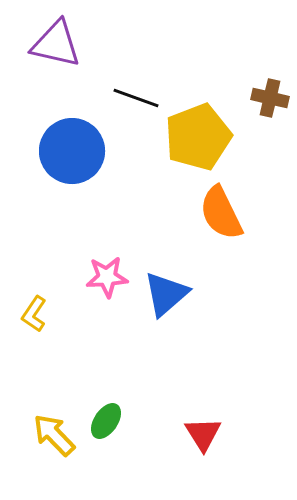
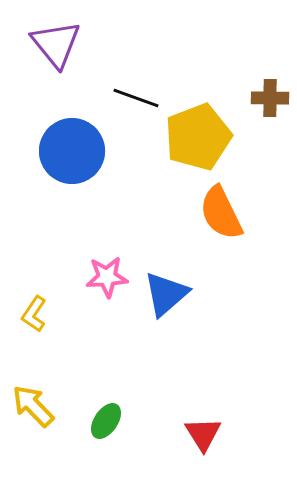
purple triangle: rotated 38 degrees clockwise
brown cross: rotated 12 degrees counterclockwise
yellow arrow: moved 21 px left, 29 px up
